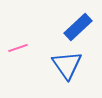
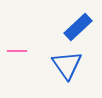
pink line: moved 1 px left, 3 px down; rotated 18 degrees clockwise
